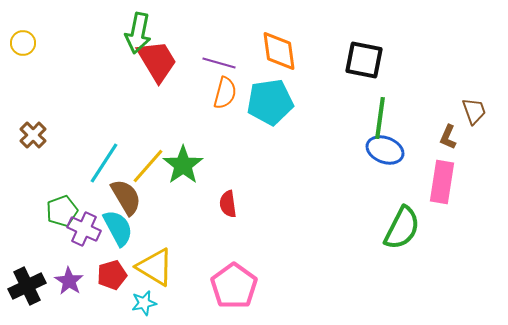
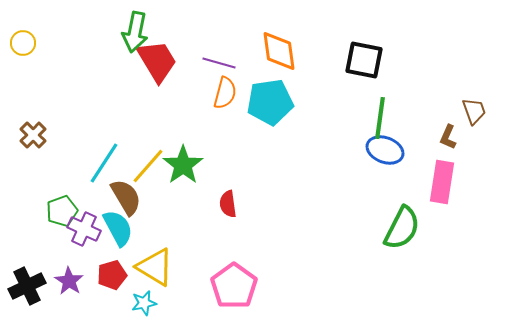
green arrow: moved 3 px left, 1 px up
